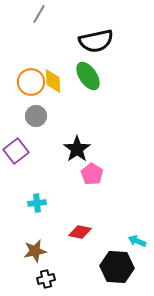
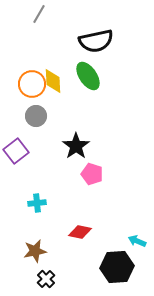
orange circle: moved 1 px right, 2 px down
black star: moved 1 px left, 3 px up
pink pentagon: rotated 15 degrees counterclockwise
black hexagon: rotated 8 degrees counterclockwise
black cross: rotated 30 degrees counterclockwise
